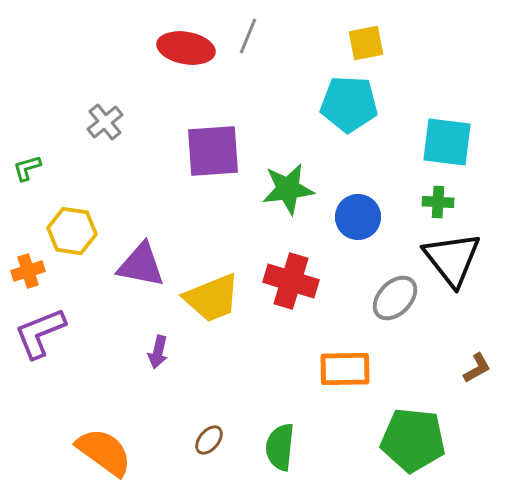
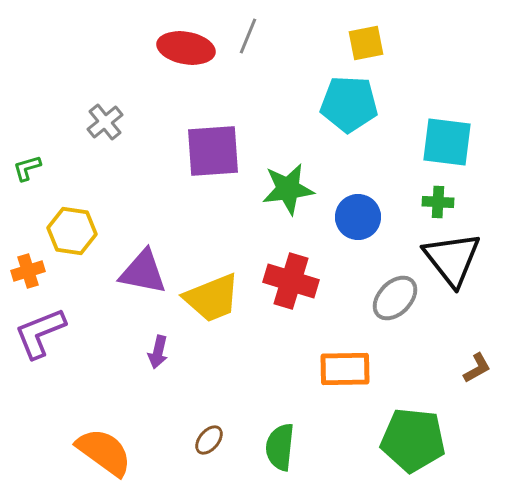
purple triangle: moved 2 px right, 7 px down
